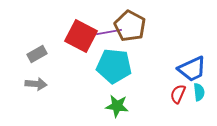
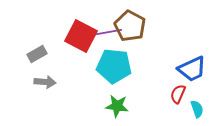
gray arrow: moved 9 px right, 2 px up
cyan semicircle: moved 2 px left, 17 px down; rotated 12 degrees counterclockwise
